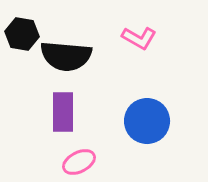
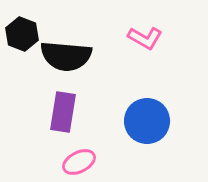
black hexagon: rotated 12 degrees clockwise
pink L-shape: moved 6 px right
purple rectangle: rotated 9 degrees clockwise
